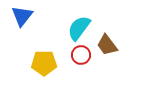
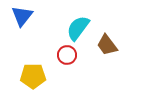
cyan semicircle: moved 1 px left
red circle: moved 14 px left
yellow pentagon: moved 11 px left, 13 px down
